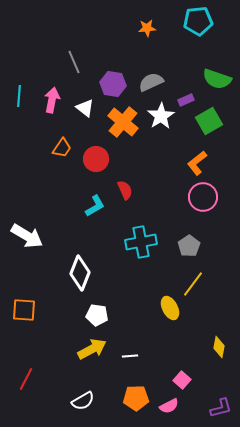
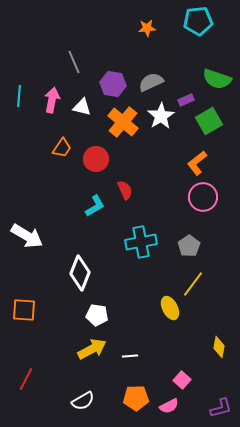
white triangle: moved 3 px left, 1 px up; rotated 24 degrees counterclockwise
